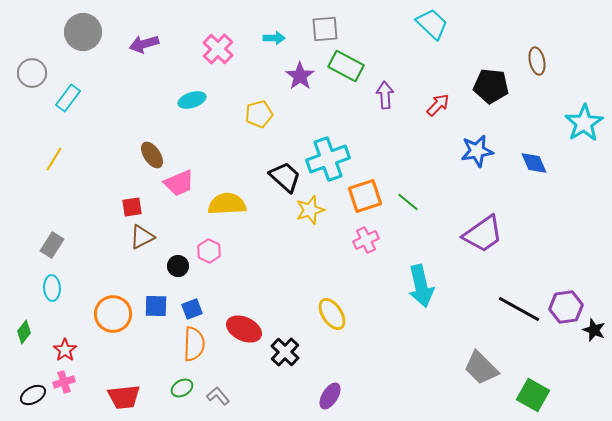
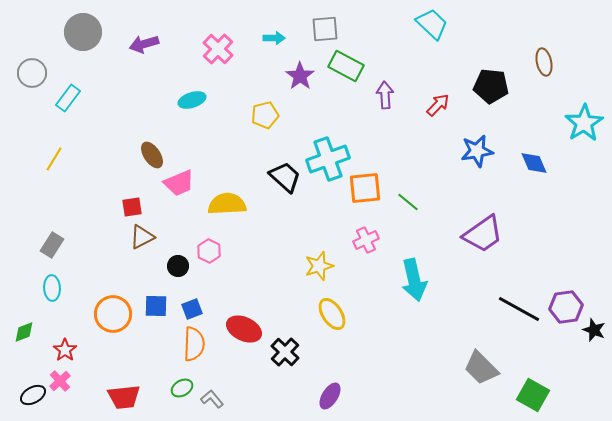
brown ellipse at (537, 61): moved 7 px right, 1 px down
yellow pentagon at (259, 114): moved 6 px right, 1 px down
orange square at (365, 196): moved 8 px up; rotated 12 degrees clockwise
yellow star at (310, 210): moved 9 px right, 56 px down
cyan arrow at (421, 286): moved 7 px left, 6 px up
green diamond at (24, 332): rotated 30 degrees clockwise
pink cross at (64, 382): moved 4 px left, 1 px up; rotated 25 degrees counterclockwise
gray L-shape at (218, 396): moved 6 px left, 3 px down
